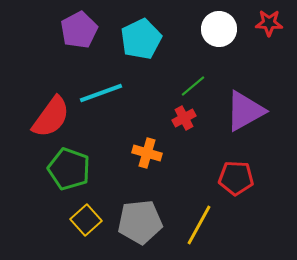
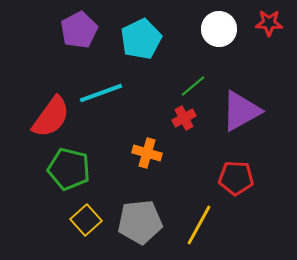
purple triangle: moved 4 px left
green pentagon: rotated 6 degrees counterclockwise
